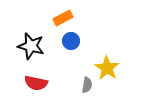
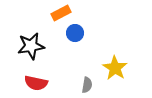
orange rectangle: moved 2 px left, 5 px up
blue circle: moved 4 px right, 8 px up
black star: rotated 24 degrees counterclockwise
yellow star: moved 8 px right
